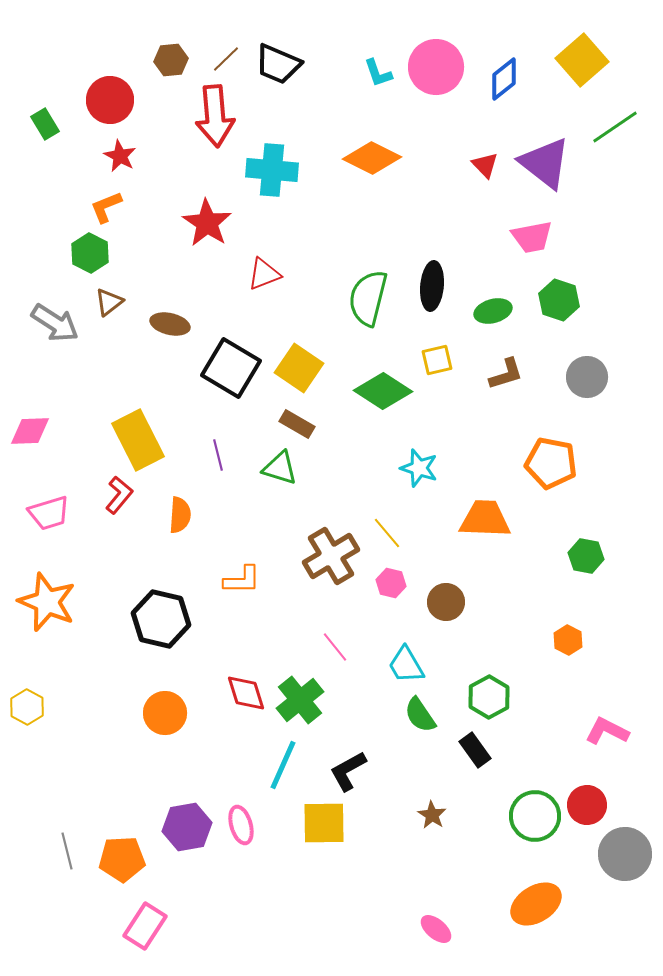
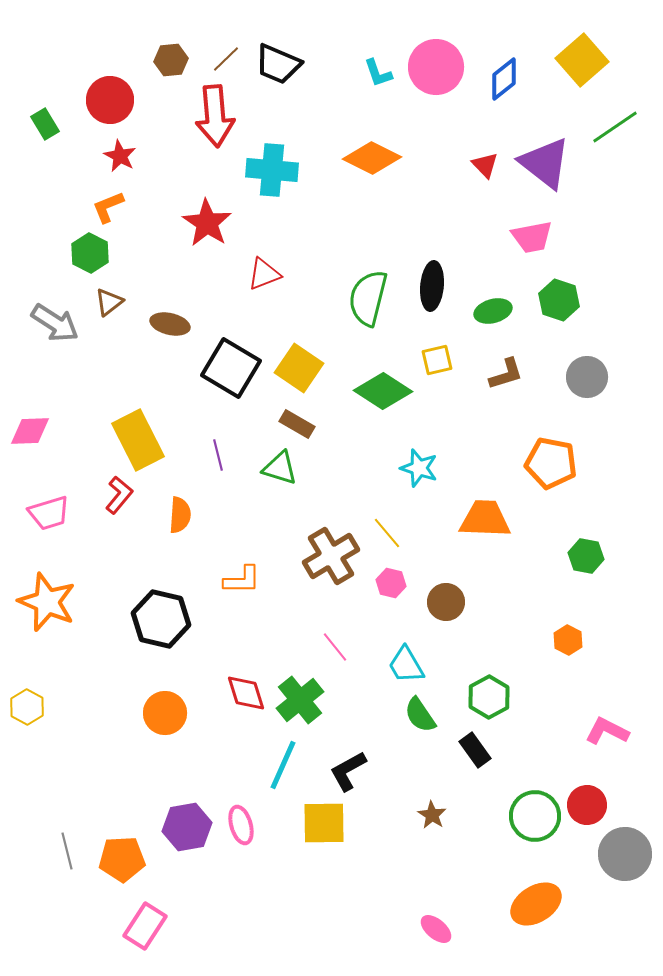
orange L-shape at (106, 207): moved 2 px right
